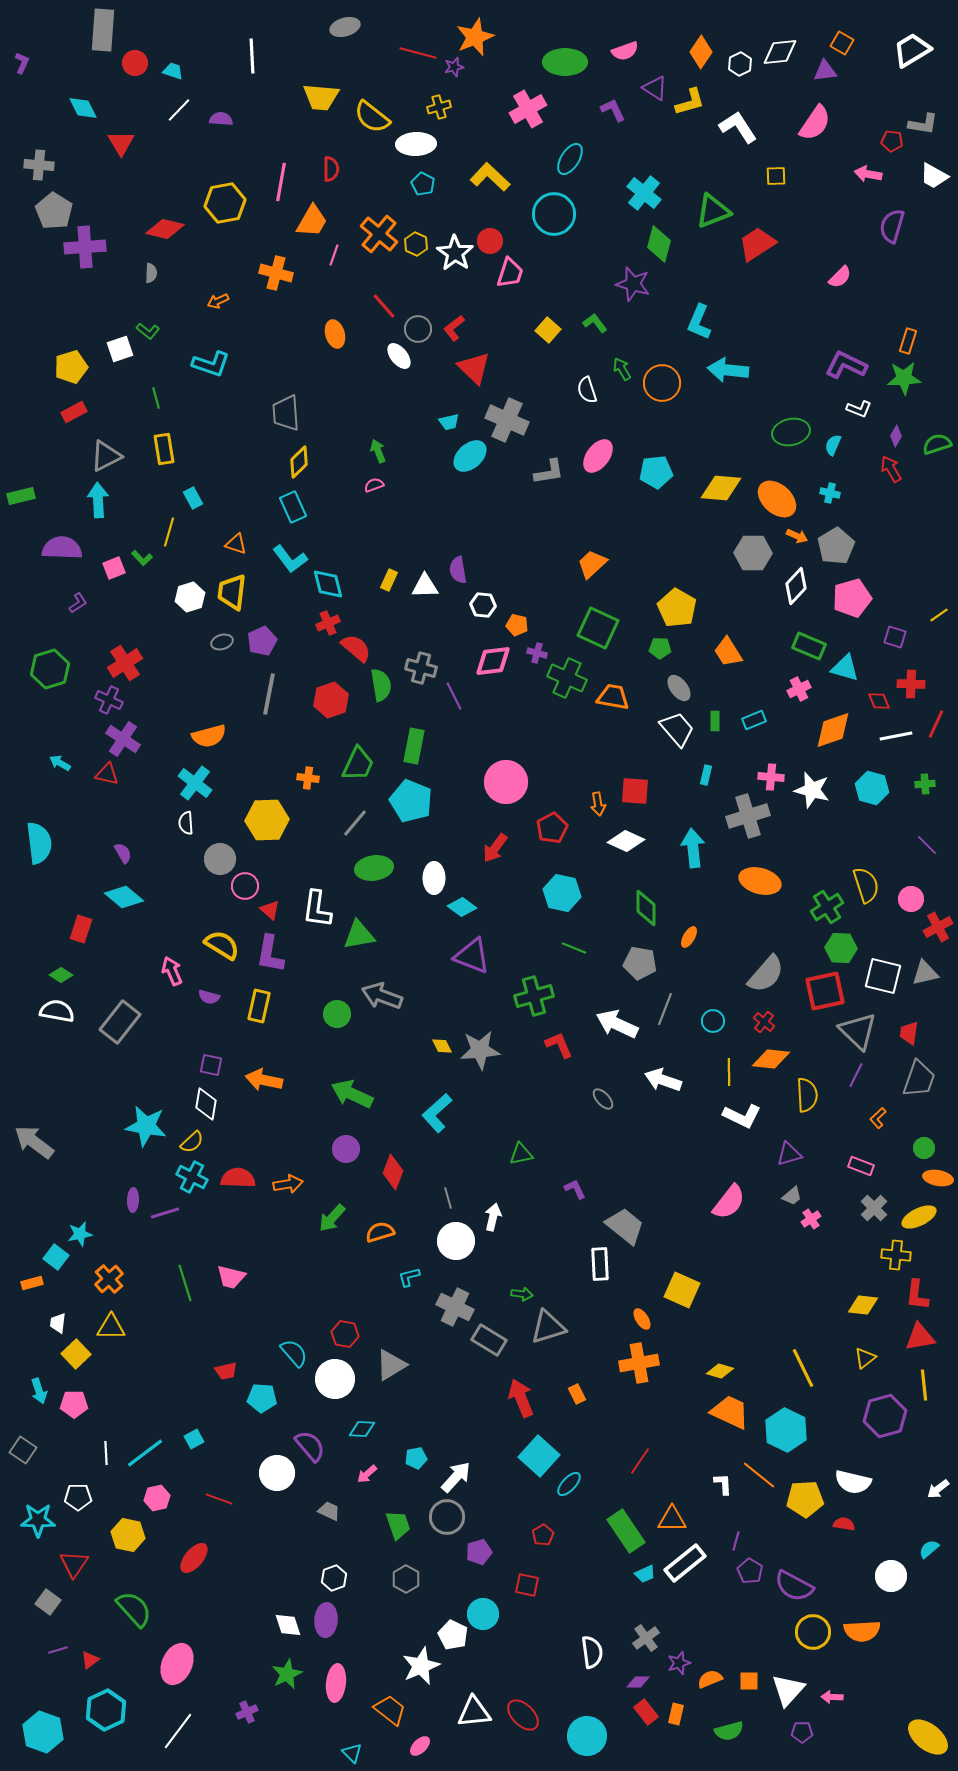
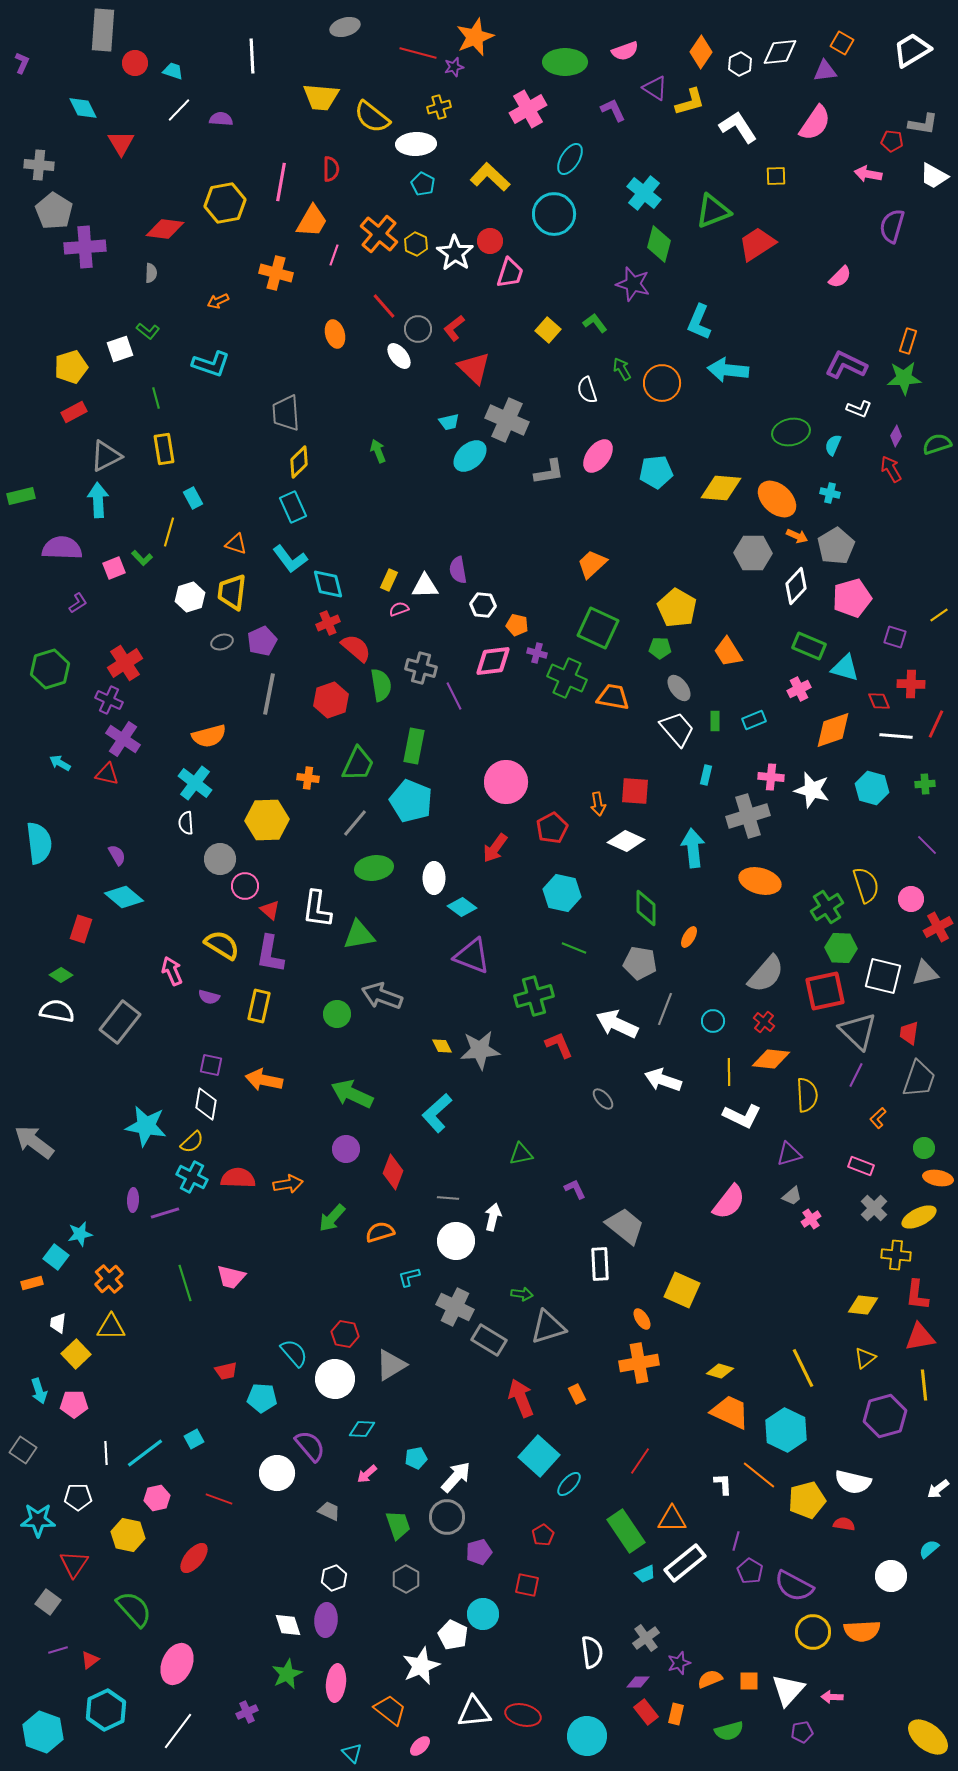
red diamond at (165, 229): rotated 6 degrees counterclockwise
pink semicircle at (374, 485): moved 25 px right, 124 px down
white line at (896, 736): rotated 16 degrees clockwise
purple semicircle at (123, 853): moved 6 px left, 2 px down
gray line at (448, 1198): rotated 70 degrees counterclockwise
yellow pentagon at (805, 1499): moved 2 px right, 1 px down; rotated 12 degrees counterclockwise
red ellipse at (523, 1715): rotated 32 degrees counterclockwise
purple pentagon at (802, 1732): rotated 10 degrees counterclockwise
